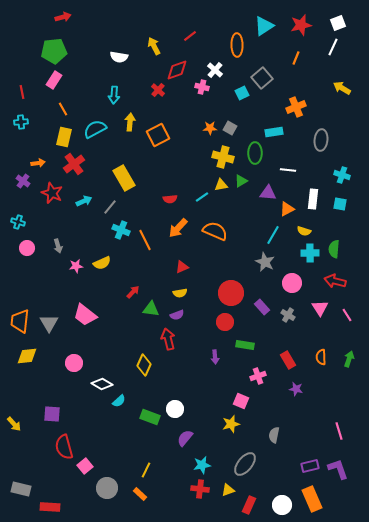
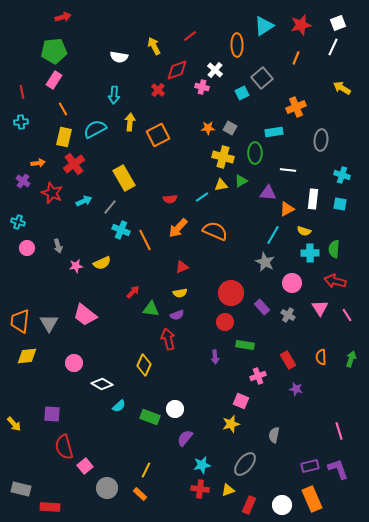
orange star at (210, 128): moved 2 px left
green arrow at (349, 359): moved 2 px right
cyan semicircle at (119, 401): moved 5 px down
